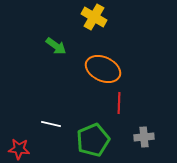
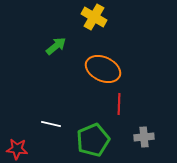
green arrow: rotated 75 degrees counterclockwise
red line: moved 1 px down
red star: moved 2 px left
